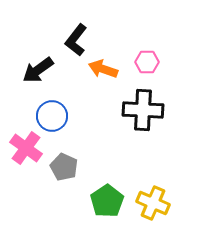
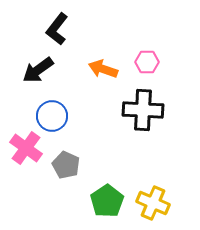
black L-shape: moved 19 px left, 11 px up
gray pentagon: moved 2 px right, 2 px up
